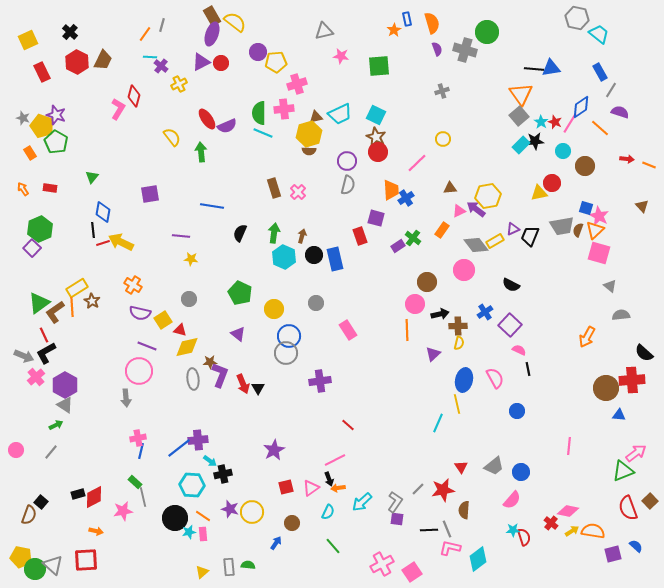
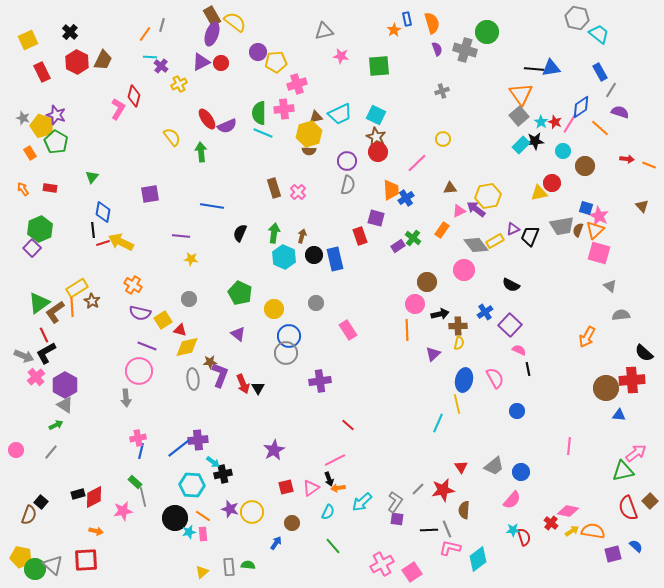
cyan arrow at (210, 461): moved 3 px right, 1 px down
green triangle at (623, 471): rotated 10 degrees clockwise
